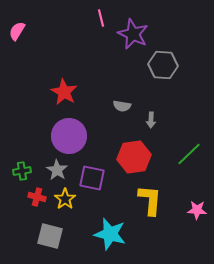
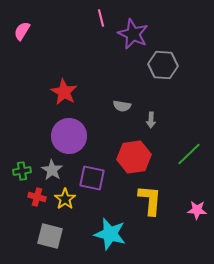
pink semicircle: moved 5 px right
gray star: moved 5 px left
